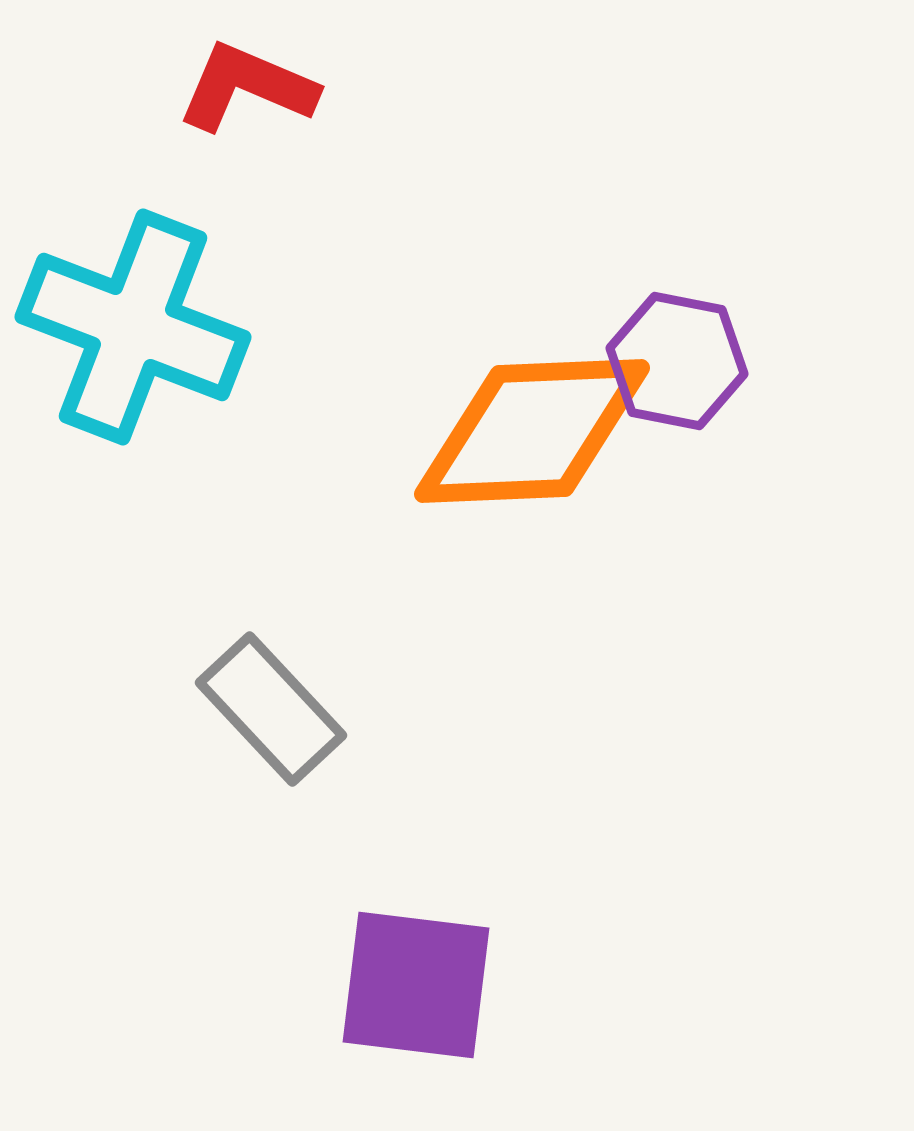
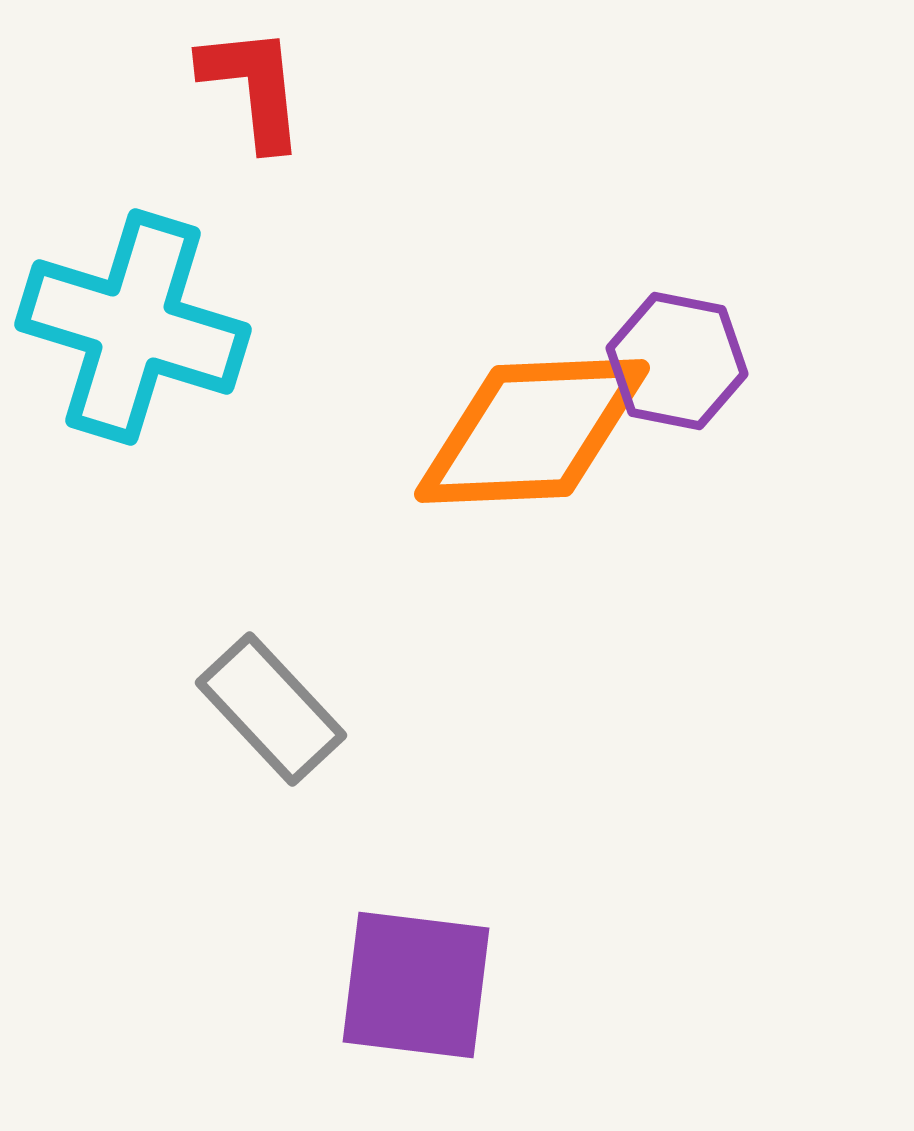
red L-shape: moved 6 px right; rotated 61 degrees clockwise
cyan cross: rotated 4 degrees counterclockwise
